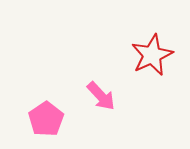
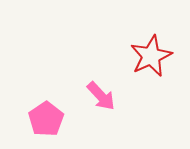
red star: moved 1 px left, 1 px down
